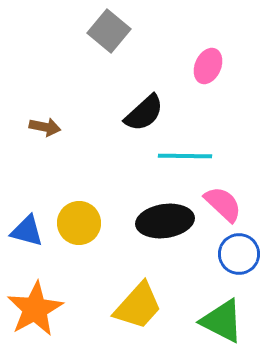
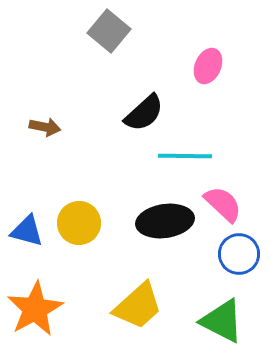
yellow trapezoid: rotated 6 degrees clockwise
